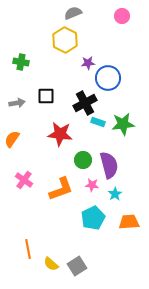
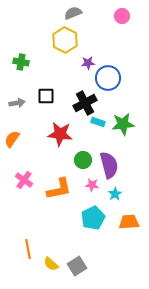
orange L-shape: moved 2 px left; rotated 8 degrees clockwise
